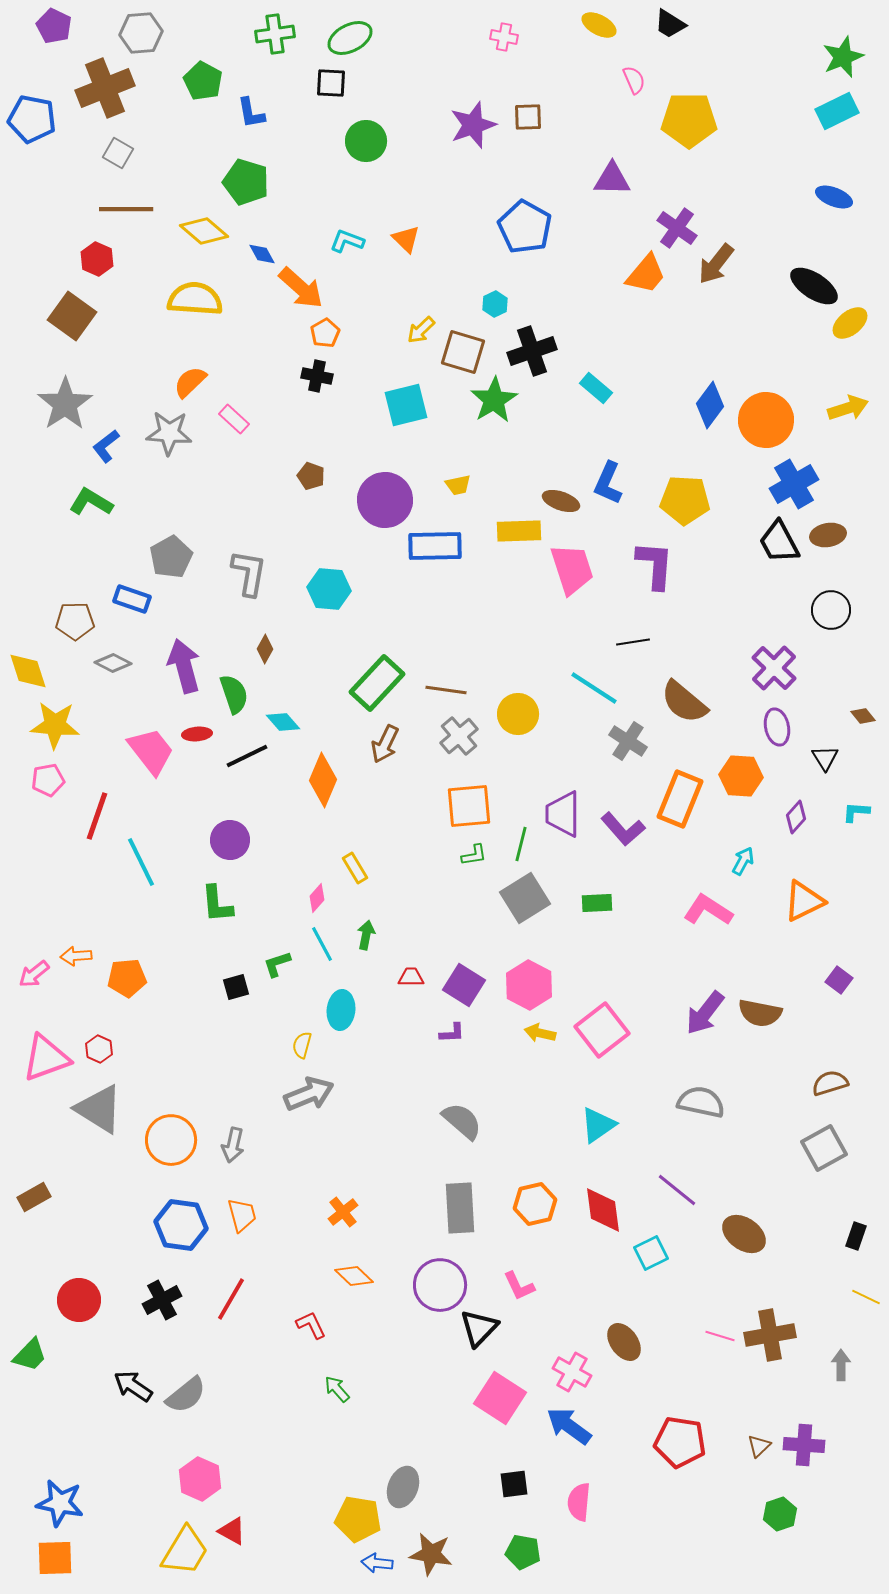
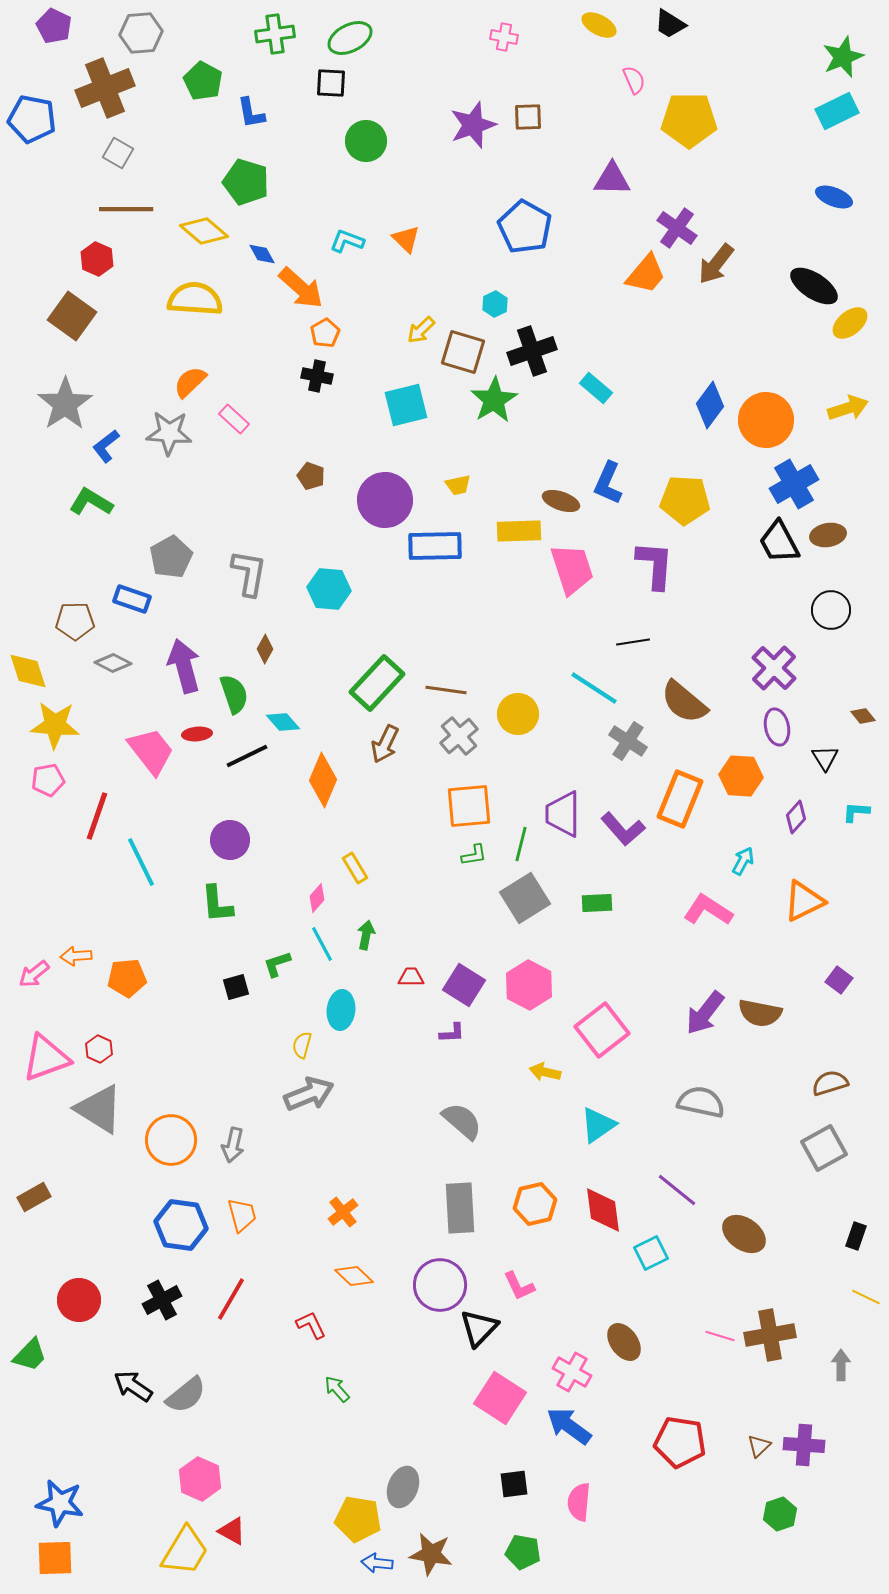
yellow arrow at (540, 1033): moved 5 px right, 39 px down
